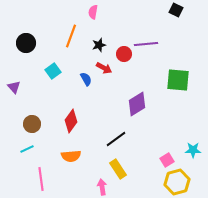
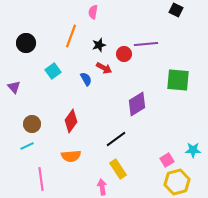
cyan line: moved 3 px up
